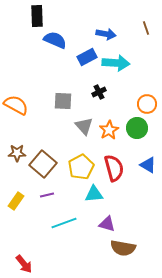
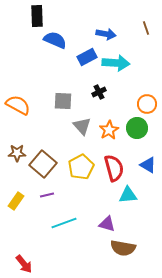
orange semicircle: moved 2 px right
gray triangle: moved 2 px left
cyan triangle: moved 34 px right, 1 px down
